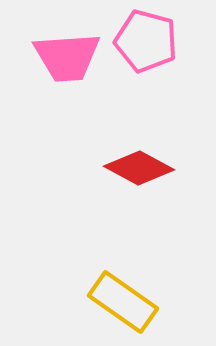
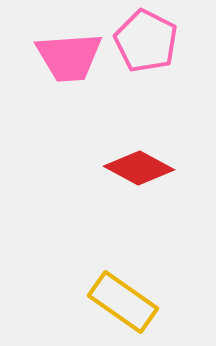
pink pentagon: rotated 12 degrees clockwise
pink trapezoid: moved 2 px right
